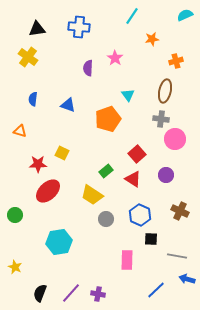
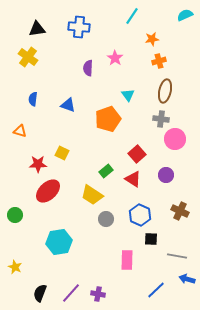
orange cross: moved 17 px left
